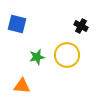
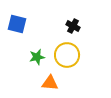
black cross: moved 8 px left
orange triangle: moved 28 px right, 3 px up
